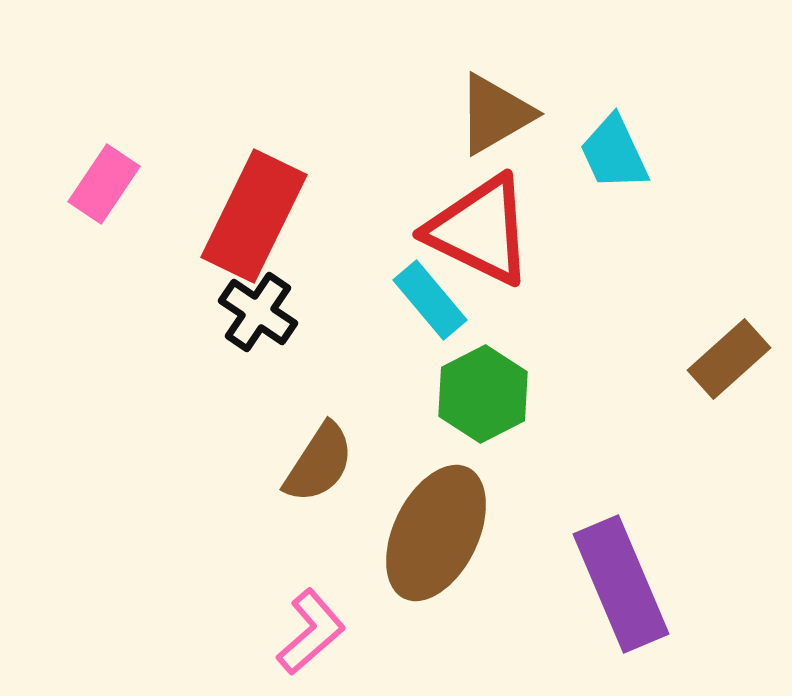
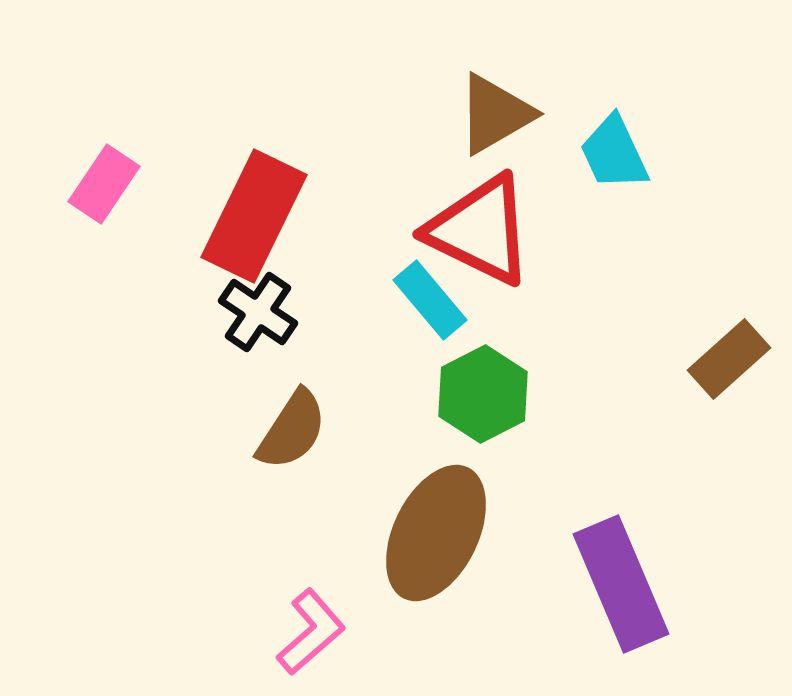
brown semicircle: moved 27 px left, 33 px up
